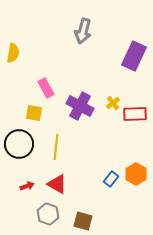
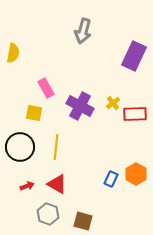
black circle: moved 1 px right, 3 px down
blue rectangle: rotated 14 degrees counterclockwise
